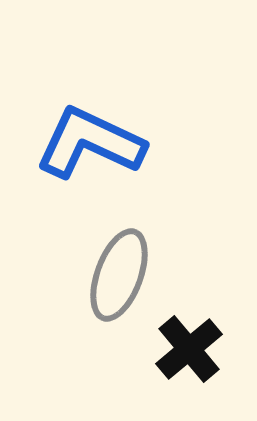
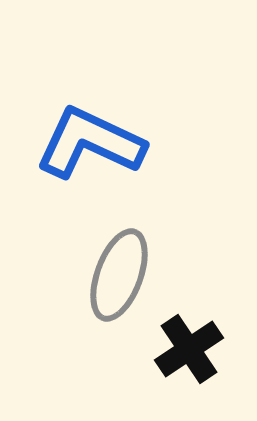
black cross: rotated 6 degrees clockwise
